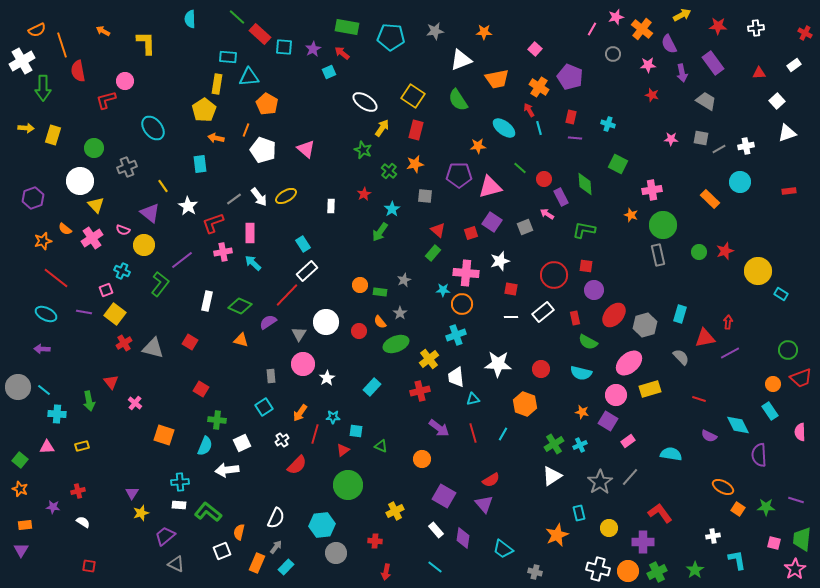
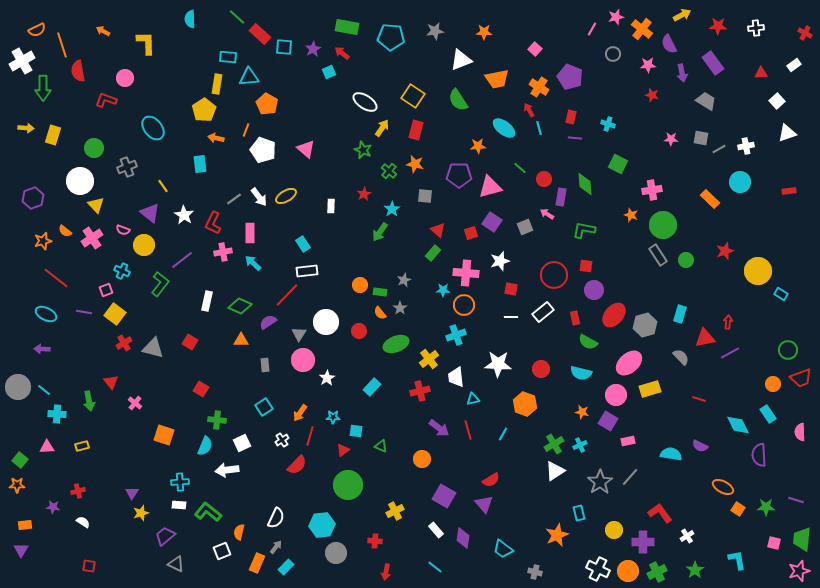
red triangle at (759, 73): moved 2 px right
pink circle at (125, 81): moved 3 px up
red L-shape at (106, 100): rotated 35 degrees clockwise
orange star at (415, 164): rotated 24 degrees clockwise
purple rectangle at (561, 197): rotated 36 degrees clockwise
white star at (188, 206): moved 4 px left, 9 px down
red L-shape at (213, 223): rotated 45 degrees counterclockwise
orange semicircle at (65, 229): moved 2 px down
green circle at (699, 252): moved 13 px left, 8 px down
gray rectangle at (658, 255): rotated 20 degrees counterclockwise
white rectangle at (307, 271): rotated 35 degrees clockwise
orange circle at (462, 304): moved 2 px right, 1 px down
gray star at (400, 313): moved 5 px up
orange semicircle at (380, 322): moved 9 px up
orange triangle at (241, 340): rotated 14 degrees counterclockwise
pink circle at (303, 364): moved 4 px up
gray rectangle at (271, 376): moved 6 px left, 11 px up
cyan rectangle at (770, 411): moved 2 px left, 3 px down
red line at (473, 433): moved 5 px left, 3 px up
red line at (315, 434): moved 5 px left, 2 px down
purple semicircle at (709, 436): moved 9 px left, 10 px down
pink rectangle at (628, 441): rotated 24 degrees clockwise
white triangle at (552, 476): moved 3 px right, 5 px up
orange star at (20, 489): moved 3 px left, 4 px up; rotated 21 degrees counterclockwise
yellow circle at (609, 528): moved 5 px right, 2 px down
white cross at (713, 536): moved 26 px left; rotated 24 degrees counterclockwise
white cross at (598, 569): rotated 10 degrees clockwise
pink star at (795, 569): moved 4 px right, 2 px down; rotated 15 degrees clockwise
